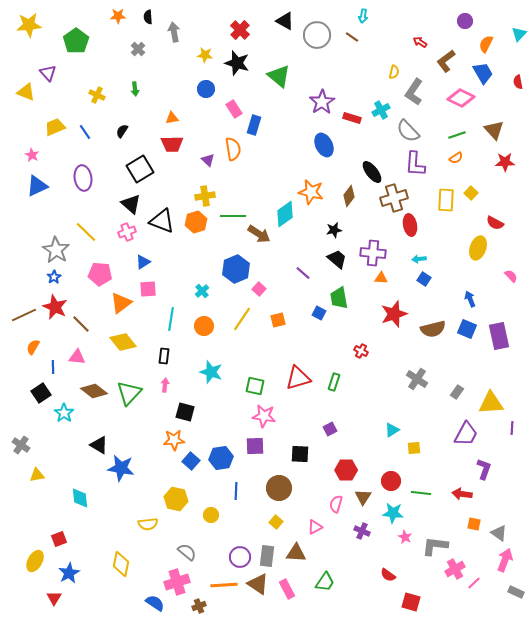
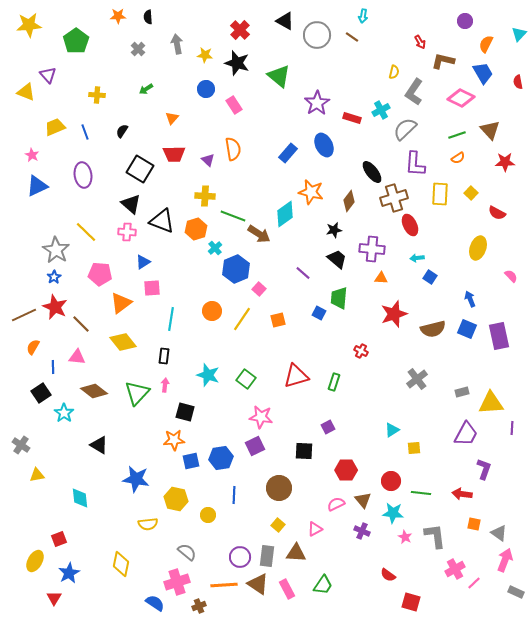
gray arrow at (174, 32): moved 3 px right, 12 px down
red arrow at (420, 42): rotated 152 degrees counterclockwise
brown L-shape at (446, 61): moved 3 px left; rotated 50 degrees clockwise
purple triangle at (48, 73): moved 2 px down
green arrow at (135, 89): moved 11 px right; rotated 64 degrees clockwise
yellow cross at (97, 95): rotated 21 degrees counterclockwise
purple star at (322, 102): moved 5 px left, 1 px down
pink rectangle at (234, 109): moved 4 px up
orange triangle at (172, 118): rotated 40 degrees counterclockwise
blue rectangle at (254, 125): moved 34 px right, 28 px down; rotated 24 degrees clockwise
brown triangle at (494, 130): moved 4 px left
gray semicircle at (408, 131): moved 3 px left, 2 px up; rotated 90 degrees clockwise
blue line at (85, 132): rotated 14 degrees clockwise
red trapezoid at (172, 144): moved 2 px right, 10 px down
orange semicircle at (456, 158): moved 2 px right
black square at (140, 169): rotated 28 degrees counterclockwise
purple ellipse at (83, 178): moved 3 px up
yellow cross at (205, 196): rotated 12 degrees clockwise
brown diamond at (349, 196): moved 5 px down
yellow rectangle at (446, 200): moved 6 px left, 6 px up
green line at (233, 216): rotated 20 degrees clockwise
orange hexagon at (196, 222): moved 7 px down
red semicircle at (495, 223): moved 2 px right, 10 px up
red ellipse at (410, 225): rotated 15 degrees counterclockwise
pink cross at (127, 232): rotated 24 degrees clockwise
purple cross at (373, 253): moved 1 px left, 4 px up
cyan arrow at (419, 259): moved 2 px left, 1 px up
blue square at (424, 279): moved 6 px right, 2 px up
pink square at (148, 289): moved 4 px right, 1 px up
cyan cross at (202, 291): moved 13 px right, 43 px up
green trapezoid at (339, 298): rotated 15 degrees clockwise
orange circle at (204, 326): moved 8 px right, 15 px up
cyan star at (211, 372): moved 3 px left, 3 px down
red triangle at (298, 378): moved 2 px left, 2 px up
gray cross at (417, 379): rotated 20 degrees clockwise
green square at (255, 386): moved 9 px left, 7 px up; rotated 24 degrees clockwise
gray rectangle at (457, 392): moved 5 px right; rotated 40 degrees clockwise
green triangle at (129, 393): moved 8 px right
pink star at (264, 416): moved 3 px left, 1 px down
purple square at (330, 429): moved 2 px left, 2 px up
purple square at (255, 446): rotated 24 degrees counterclockwise
black square at (300, 454): moved 4 px right, 3 px up
blue square at (191, 461): rotated 36 degrees clockwise
blue star at (121, 468): moved 15 px right, 11 px down
blue line at (236, 491): moved 2 px left, 4 px down
brown triangle at (363, 497): moved 3 px down; rotated 12 degrees counterclockwise
pink semicircle at (336, 504): rotated 48 degrees clockwise
yellow circle at (211, 515): moved 3 px left
yellow square at (276, 522): moved 2 px right, 3 px down
pink triangle at (315, 527): moved 2 px down
gray L-shape at (435, 546): moved 10 px up; rotated 76 degrees clockwise
green trapezoid at (325, 582): moved 2 px left, 3 px down
